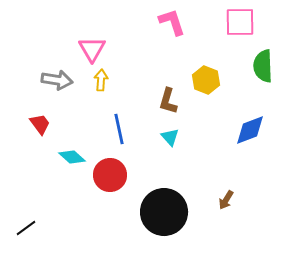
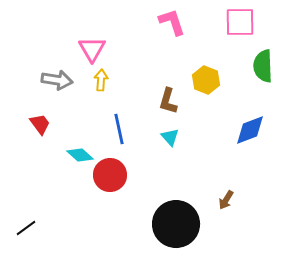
cyan diamond: moved 8 px right, 2 px up
black circle: moved 12 px right, 12 px down
